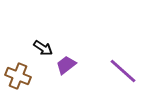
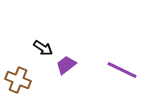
purple line: moved 1 px left, 1 px up; rotated 16 degrees counterclockwise
brown cross: moved 4 px down
